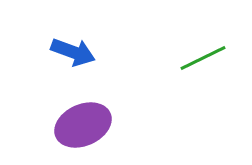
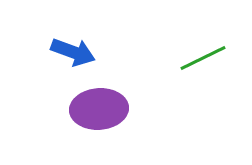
purple ellipse: moved 16 px right, 16 px up; rotated 20 degrees clockwise
